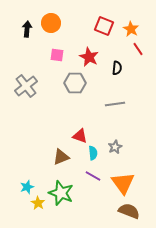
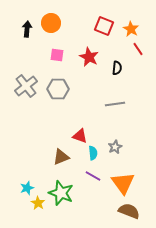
gray hexagon: moved 17 px left, 6 px down
cyan star: moved 1 px down
